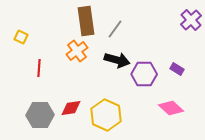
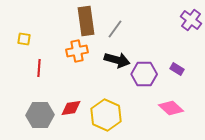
purple cross: rotated 10 degrees counterclockwise
yellow square: moved 3 px right, 2 px down; rotated 16 degrees counterclockwise
orange cross: rotated 25 degrees clockwise
